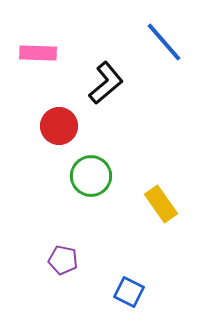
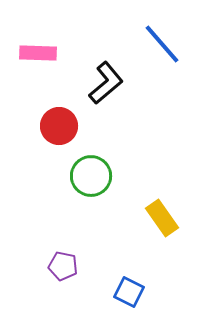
blue line: moved 2 px left, 2 px down
yellow rectangle: moved 1 px right, 14 px down
purple pentagon: moved 6 px down
